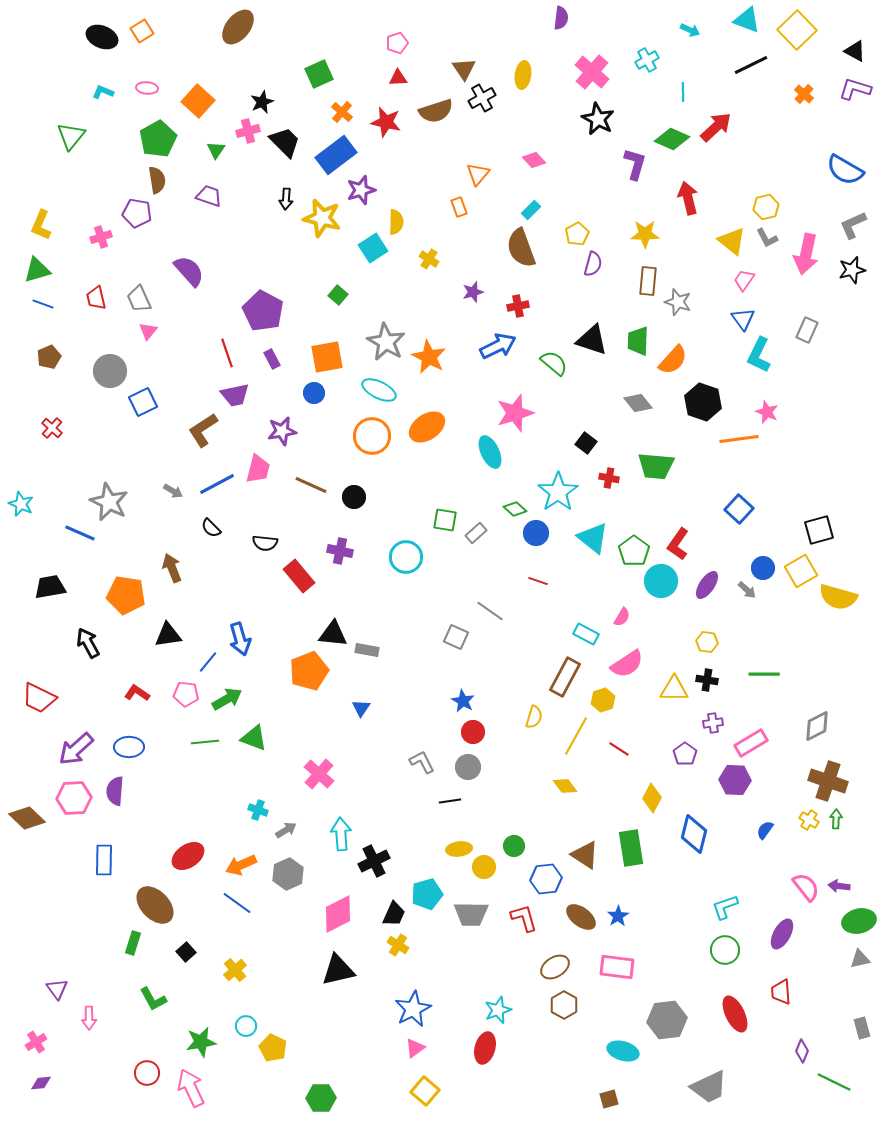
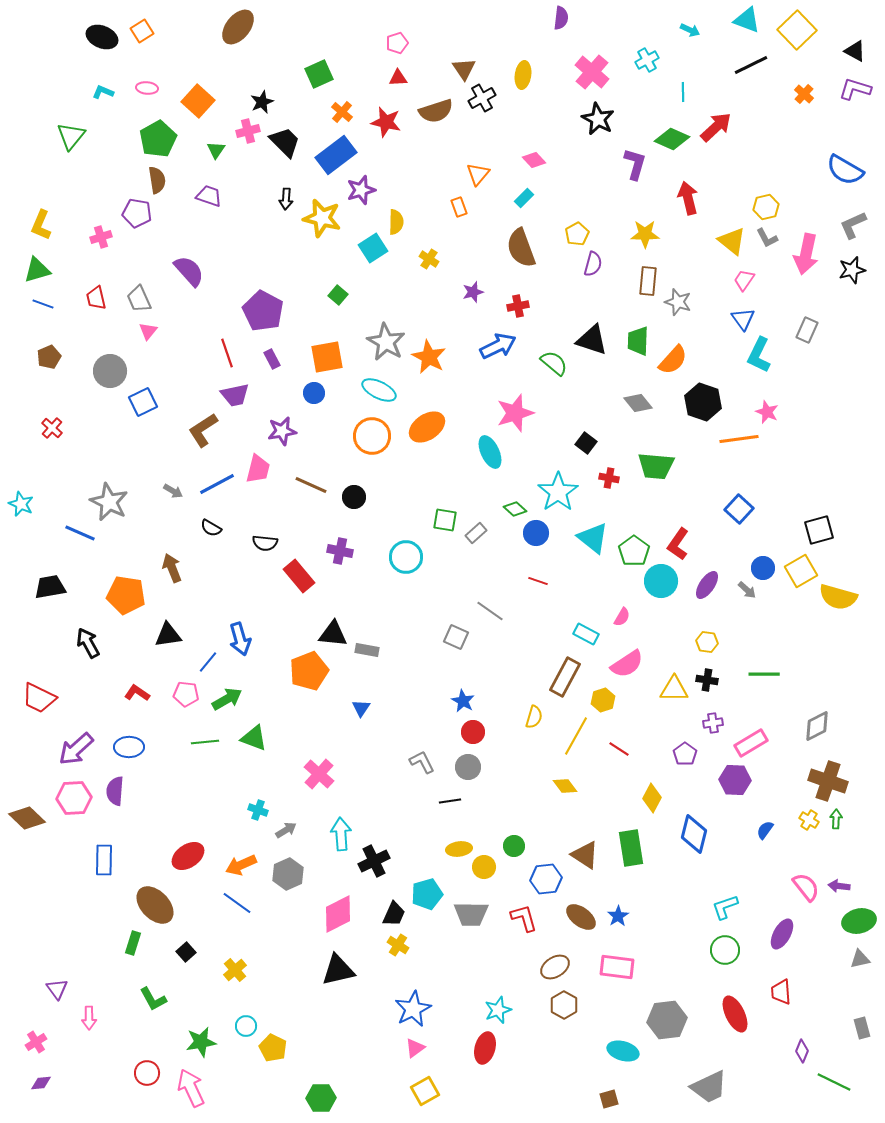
cyan rectangle at (531, 210): moved 7 px left, 12 px up
black semicircle at (211, 528): rotated 15 degrees counterclockwise
yellow square at (425, 1091): rotated 20 degrees clockwise
